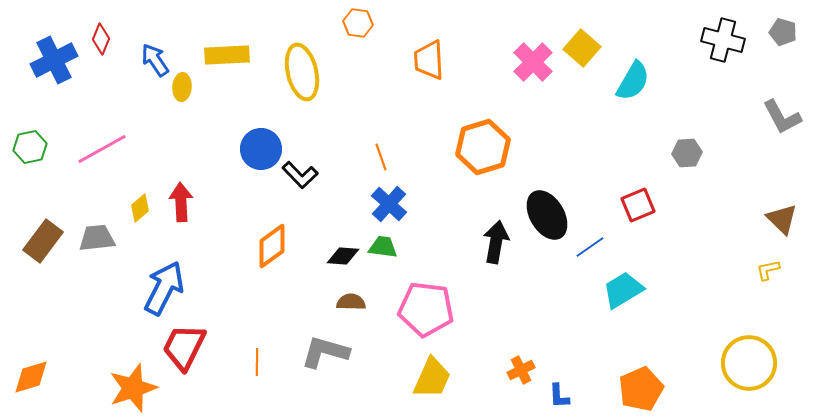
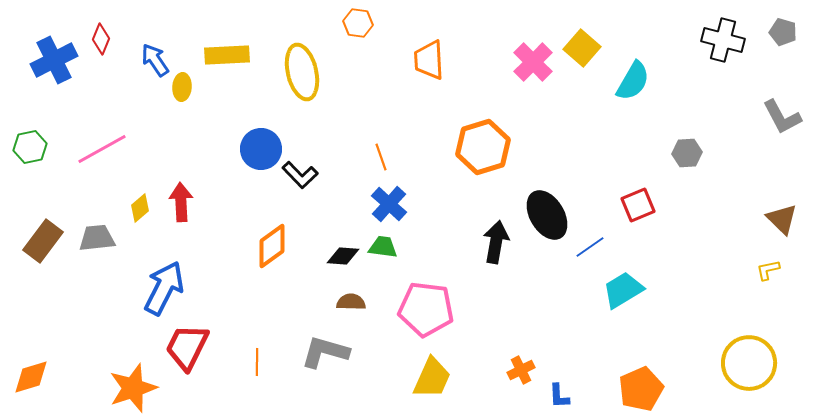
red trapezoid at (184, 347): moved 3 px right
